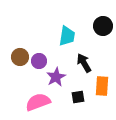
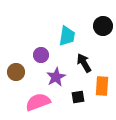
brown circle: moved 4 px left, 15 px down
purple circle: moved 2 px right, 6 px up
